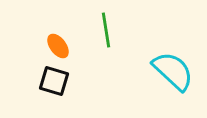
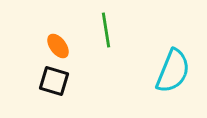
cyan semicircle: rotated 69 degrees clockwise
